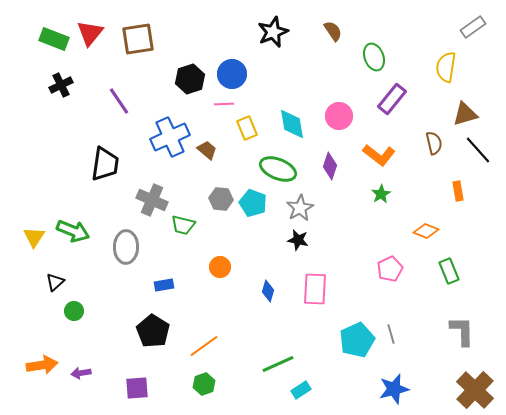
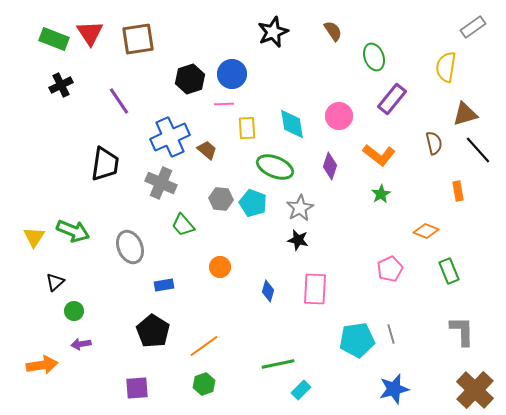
red triangle at (90, 33): rotated 12 degrees counterclockwise
yellow rectangle at (247, 128): rotated 20 degrees clockwise
green ellipse at (278, 169): moved 3 px left, 2 px up
gray cross at (152, 200): moved 9 px right, 17 px up
green trapezoid at (183, 225): rotated 35 degrees clockwise
gray ellipse at (126, 247): moved 4 px right; rotated 24 degrees counterclockwise
cyan pentagon at (357, 340): rotated 16 degrees clockwise
green line at (278, 364): rotated 12 degrees clockwise
purple arrow at (81, 373): moved 29 px up
cyan rectangle at (301, 390): rotated 12 degrees counterclockwise
